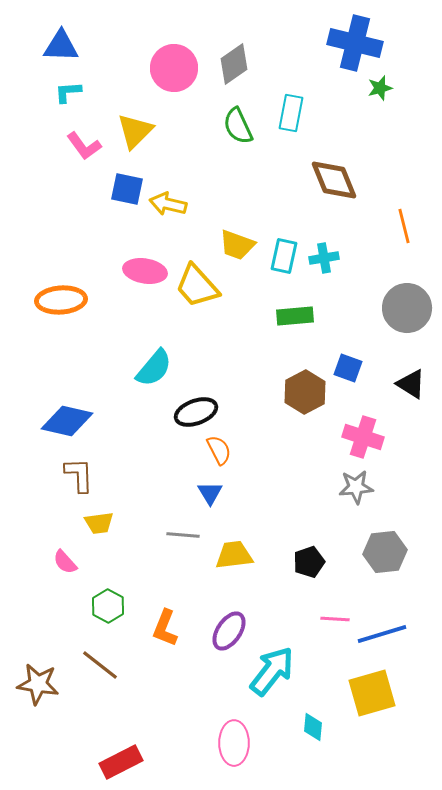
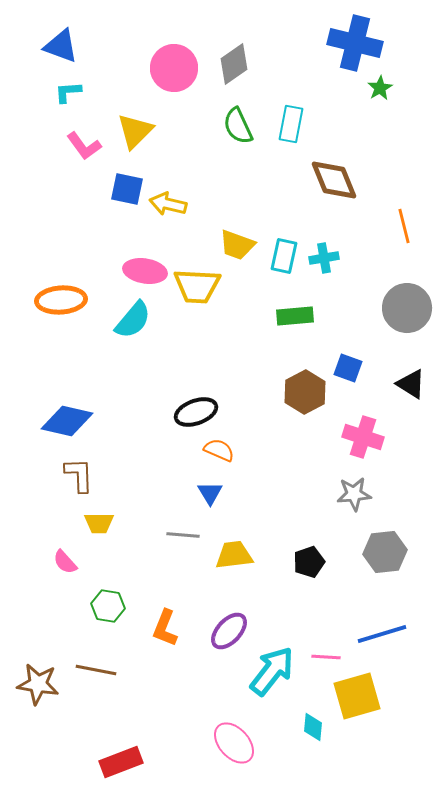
blue triangle at (61, 46): rotated 18 degrees clockwise
green star at (380, 88): rotated 15 degrees counterclockwise
cyan rectangle at (291, 113): moved 11 px down
yellow trapezoid at (197, 286): rotated 45 degrees counterclockwise
cyan semicircle at (154, 368): moved 21 px left, 48 px up
orange semicircle at (219, 450): rotated 40 degrees counterclockwise
gray star at (356, 487): moved 2 px left, 7 px down
yellow trapezoid at (99, 523): rotated 8 degrees clockwise
green hexagon at (108, 606): rotated 20 degrees counterclockwise
pink line at (335, 619): moved 9 px left, 38 px down
purple ellipse at (229, 631): rotated 9 degrees clockwise
brown line at (100, 665): moved 4 px left, 5 px down; rotated 27 degrees counterclockwise
yellow square at (372, 693): moved 15 px left, 3 px down
pink ellipse at (234, 743): rotated 42 degrees counterclockwise
red rectangle at (121, 762): rotated 6 degrees clockwise
